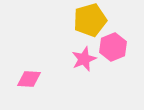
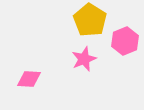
yellow pentagon: rotated 24 degrees counterclockwise
pink hexagon: moved 12 px right, 6 px up
